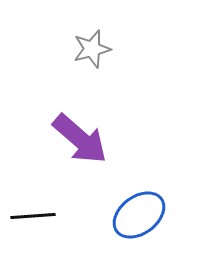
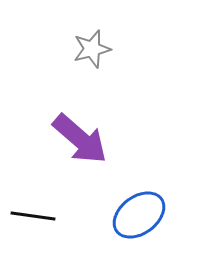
black line: rotated 12 degrees clockwise
